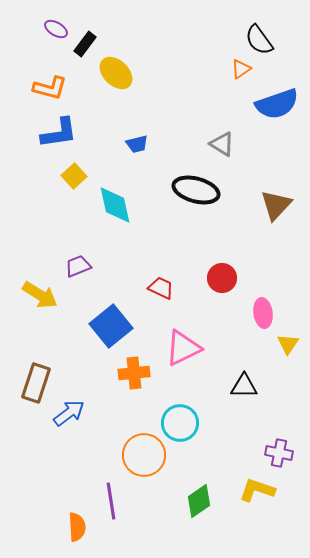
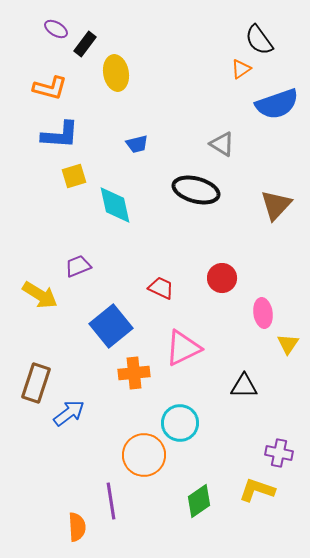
yellow ellipse: rotated 36 degrees clockwise
blue L-shape: moved 1 px right, 2 px down; rotated 12 degrees clockwise
yellow square: rotated 25 degrees clockwise
